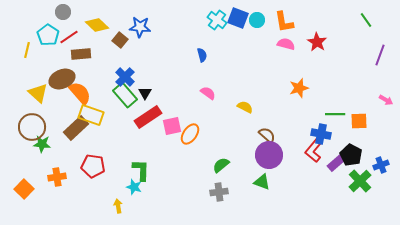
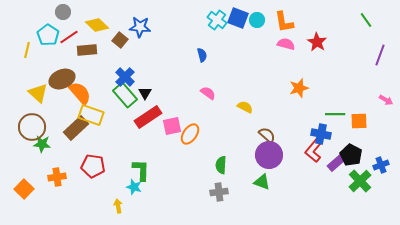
brown rectangle at (81, 54): moved 6 px right, 4 px up
green semicircle at (221, 165): rotated 48 degrees counterclockwise
